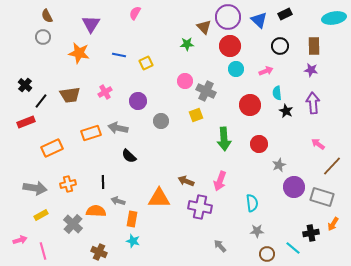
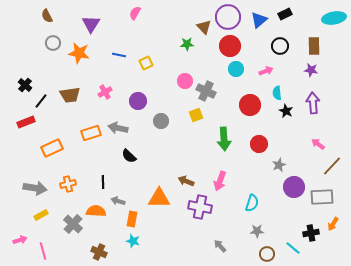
blue triangle at (259, 20): rotated 36 degrees clockwise
gray circle at (43, 37): moved 10 px right, 6 px down
gray rectangle at (322, 197): rotated 20 degrees counterclockwise
cyan semicircle at (252, 203): rotated 24 degrees clockwise
